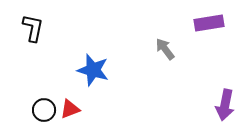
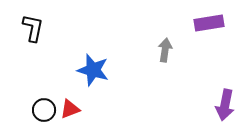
gray arrow: moved 1 px down; rotated 45 degrees clockwise
